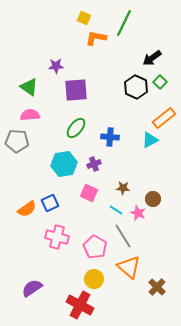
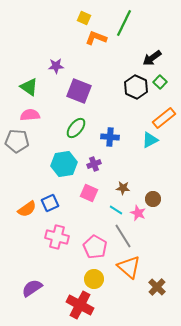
orange L-shape: rotated 10 degrees clockwise
purple square: moved 3 px right, 1 px down; rotated 25 degrees clockwise
